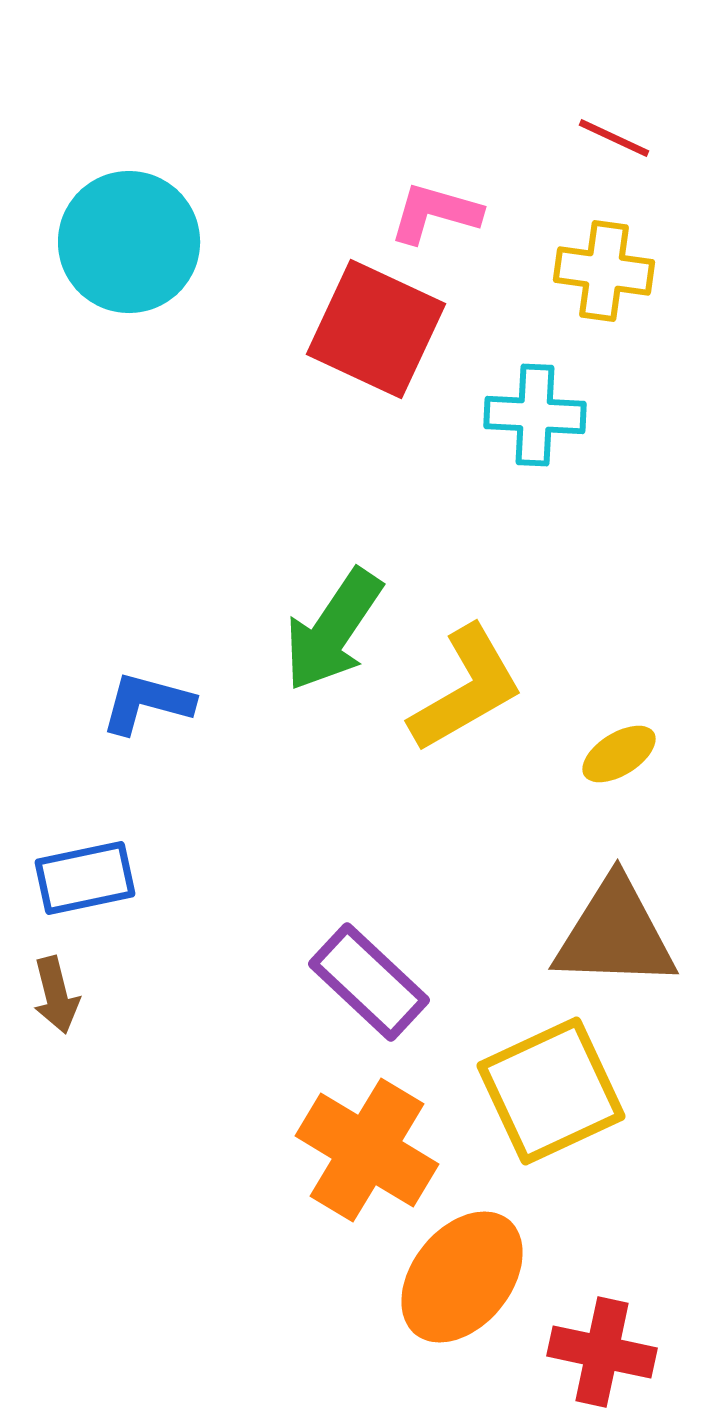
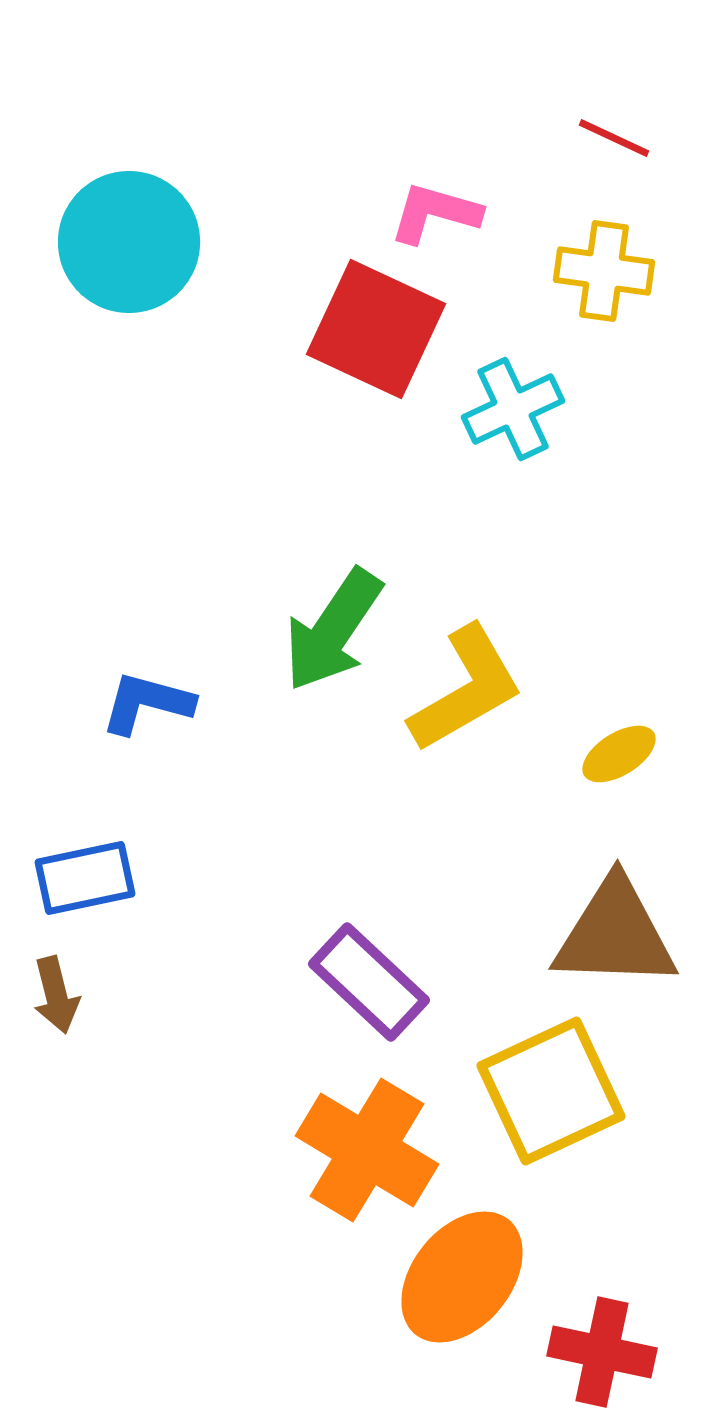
cyan cross: moved 22 px left, 6 px up; rotated 28 degrees counterclockwise
